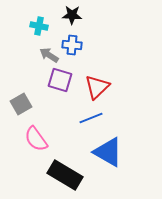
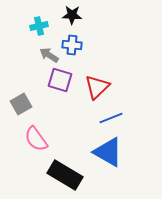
cyan cross: rotated 24 degrees counterclockwise
blue line: moved 20 px right
